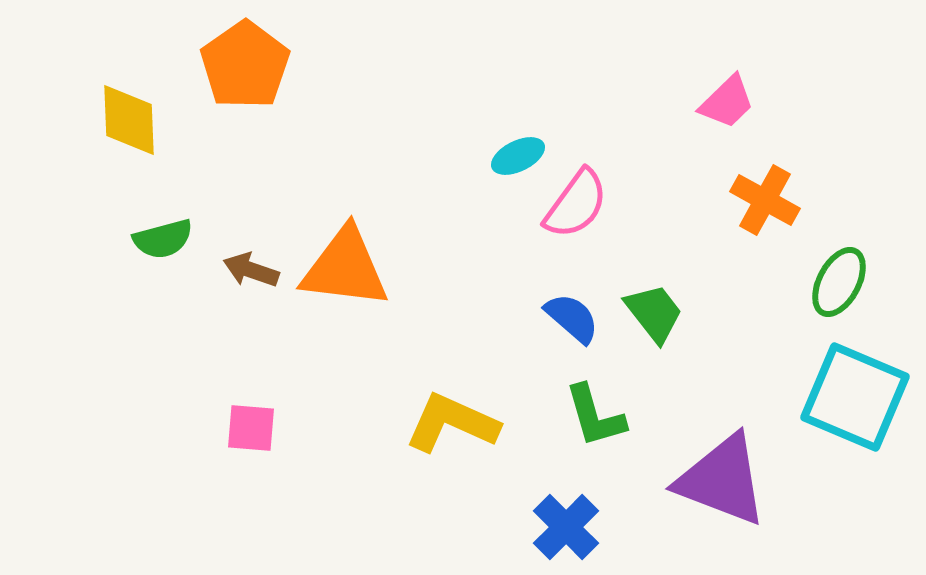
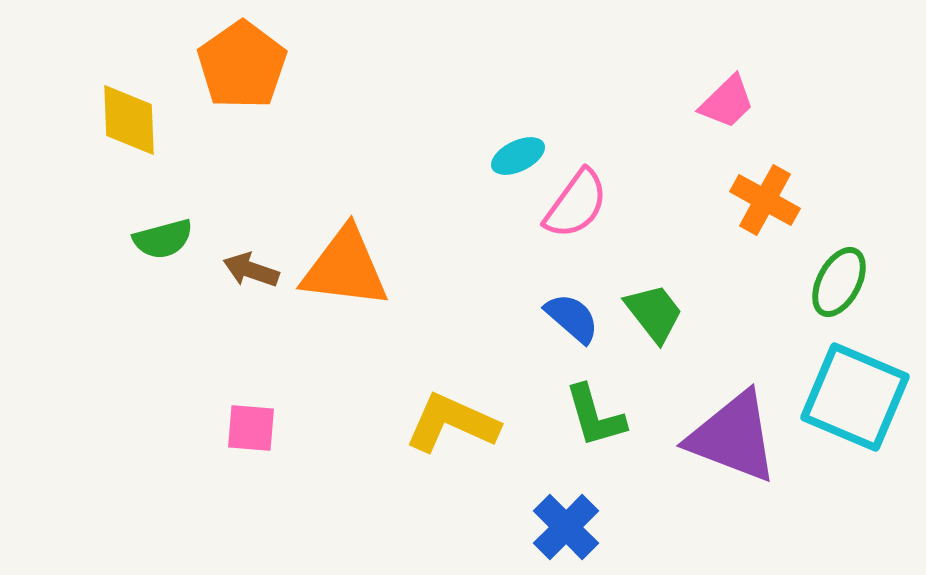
orange pentagon: moved 3 px left
purple triangle: moved 11 px right, 43 px up
